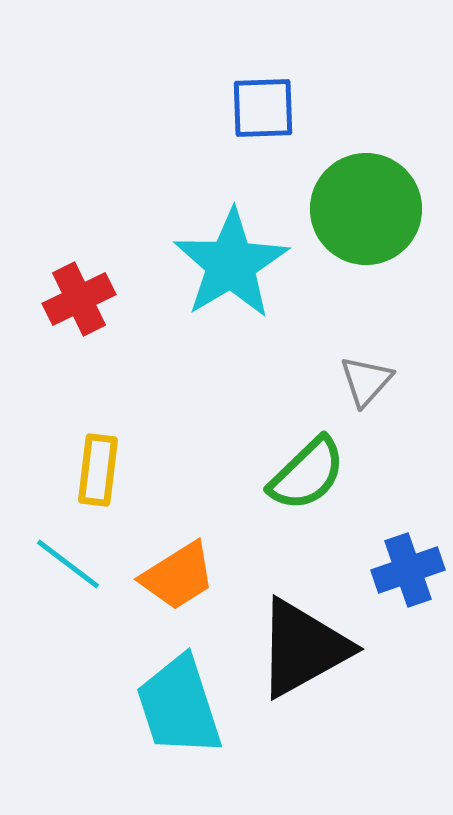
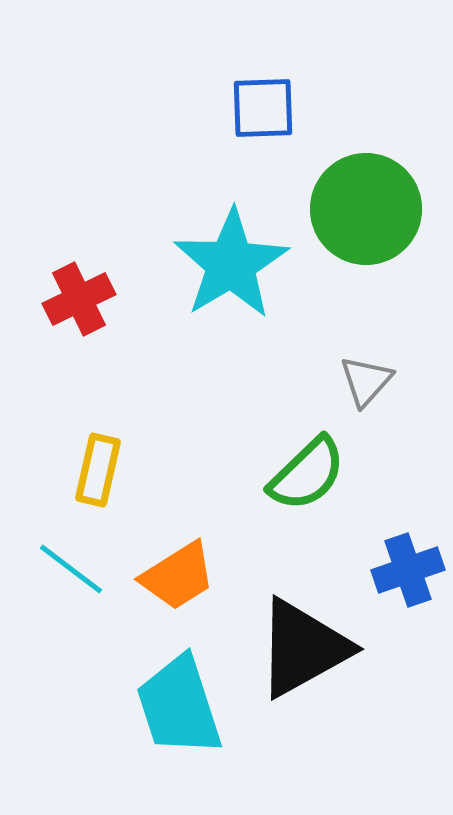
yellow rectangle: rotated 6 degrees clockwise
cyan line: moved 3 px right, 5 px down
